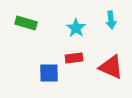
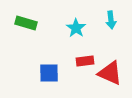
red rectangle: moved 11 px right, 3 px down
red triangle: moved 1 px left, 6 px down
